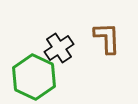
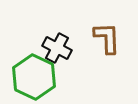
black cross: moved 2 px left; rotated 28 degrees counterclockwise
